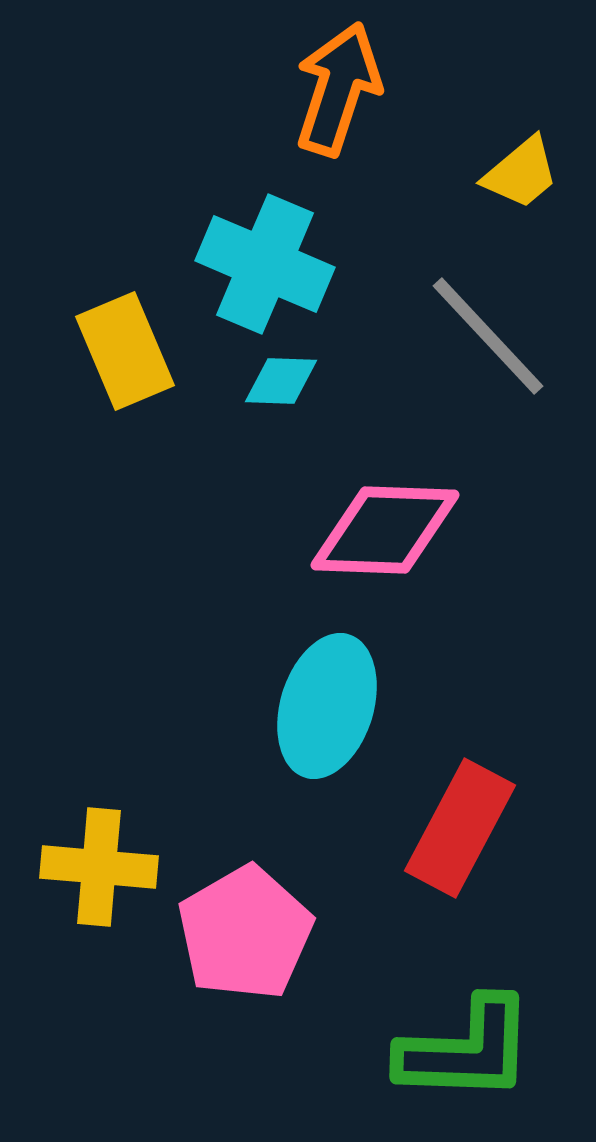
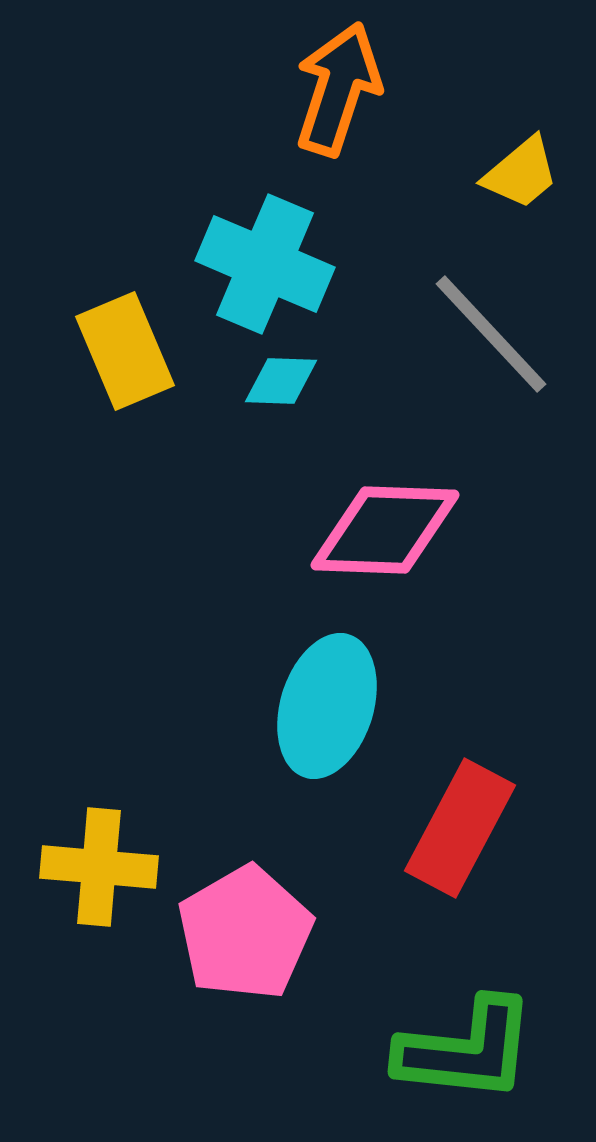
gray line: moved 3 px right, 2 px up
green L-shape: rotated 4 degrees clockwise
